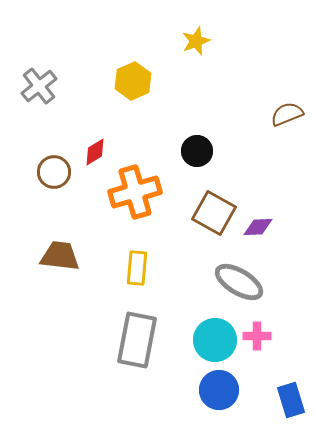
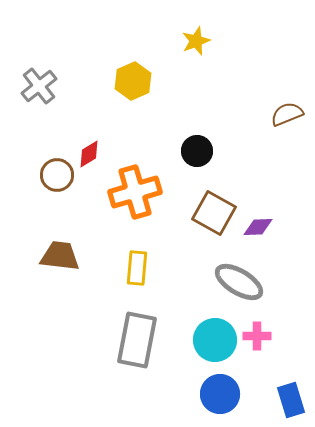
red diamond: moved 6 px left, 2 px down
brown circle: moved 3 px right, 3 px down
blue circle: moved 1 px right, 4 px down
